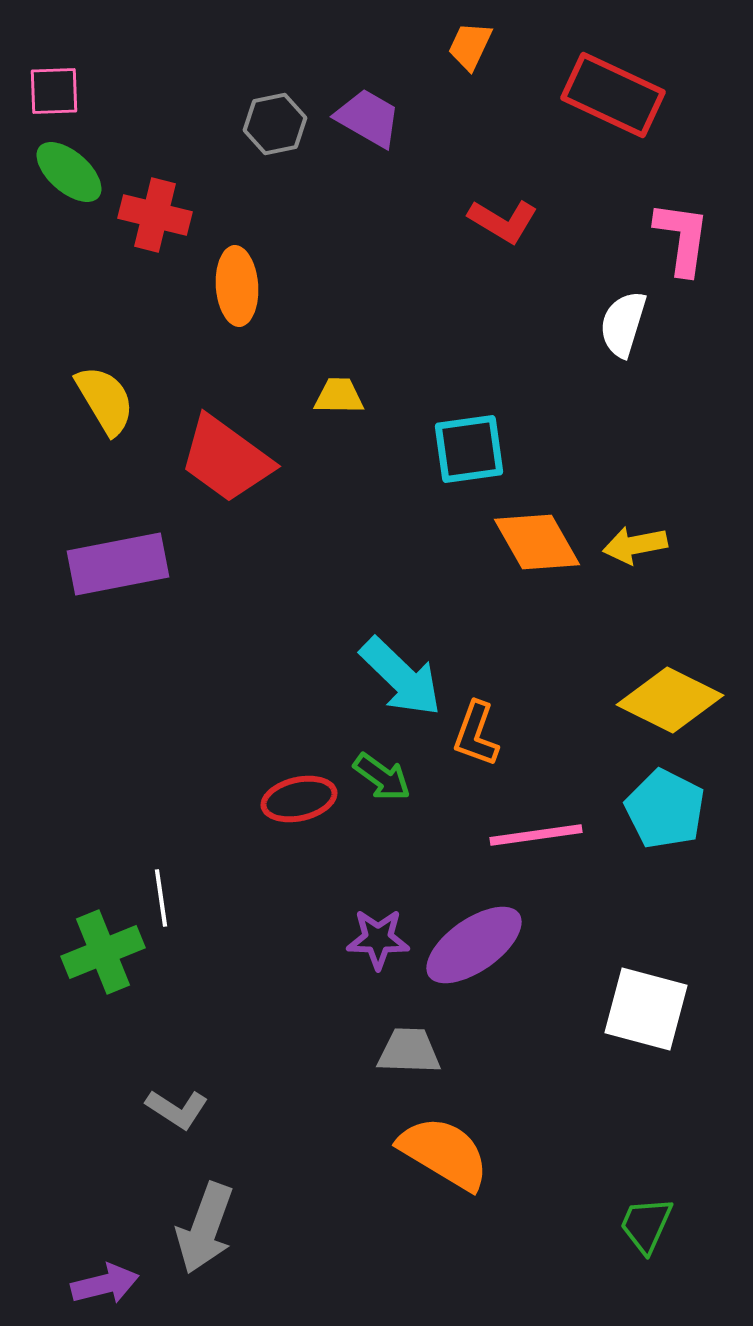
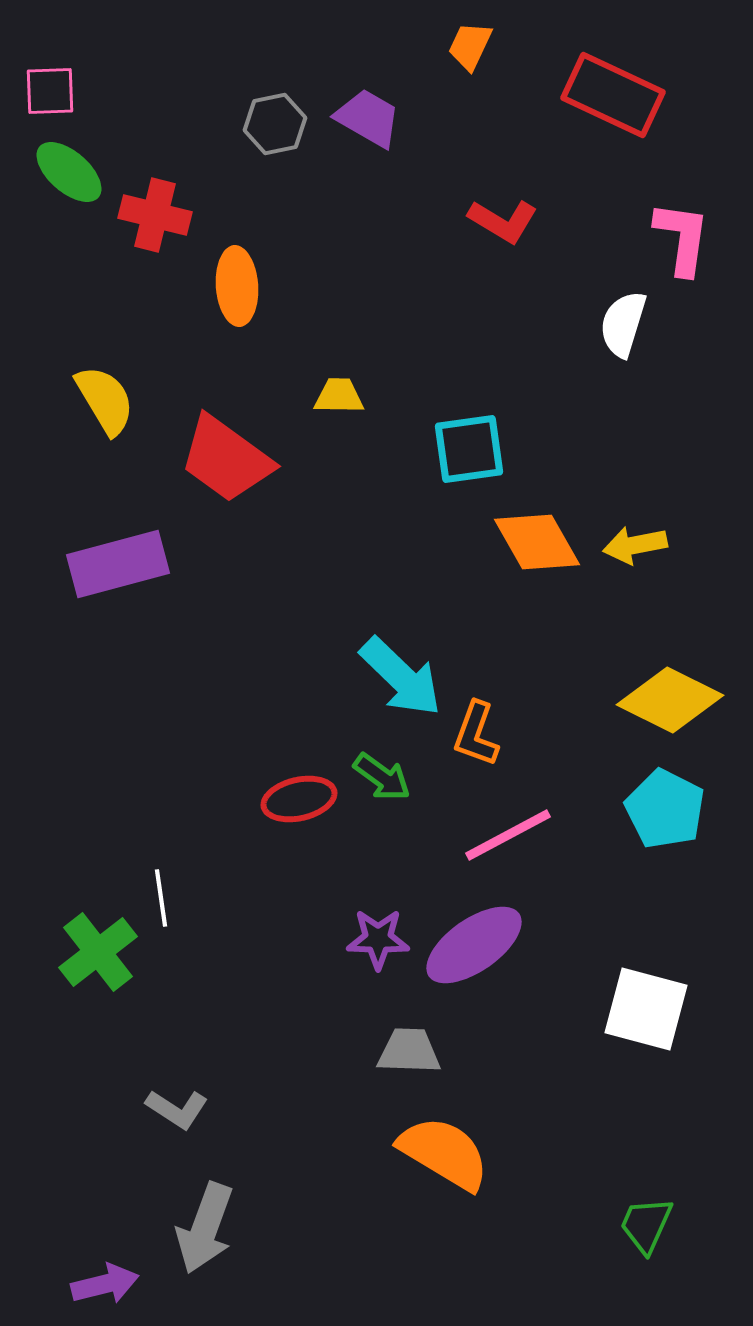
pink square: moved 4 px left
purple rectangle: rotated 4 degrees counterclockwise
pink line: moved 28 px left; rotated 20 degrees counterclockwise
green cross: moved 5 px left; rotated 16 degrees counterclockwise
